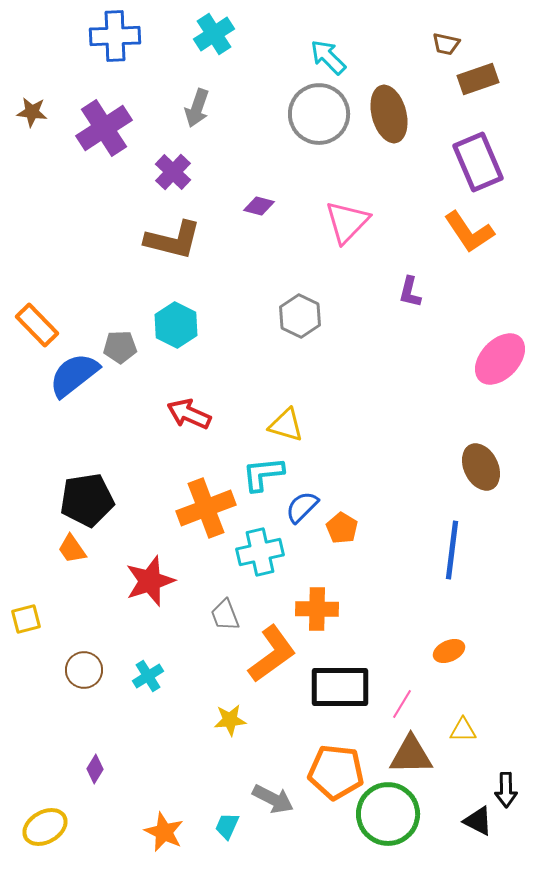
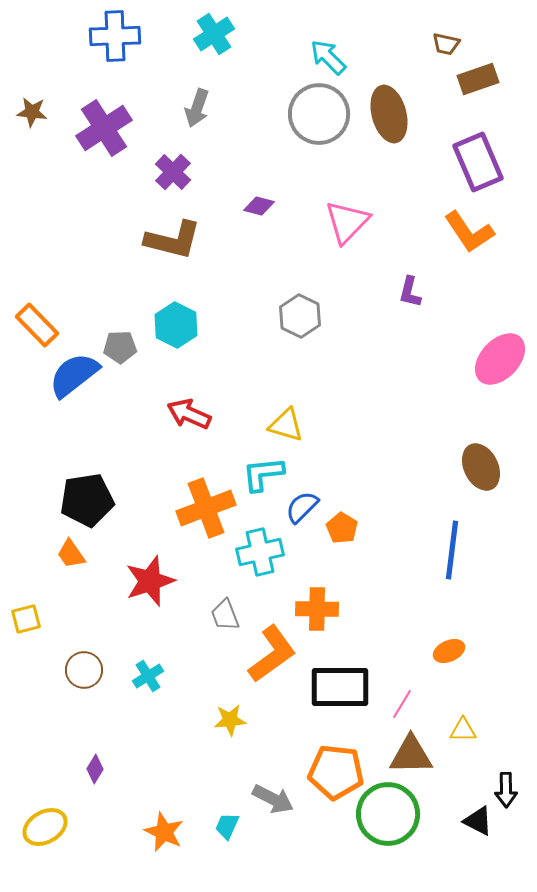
orange trapezoid at (72, 549): moved 1 px left, 5 px down
